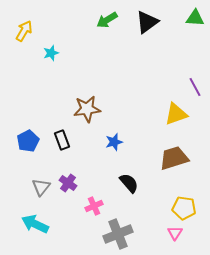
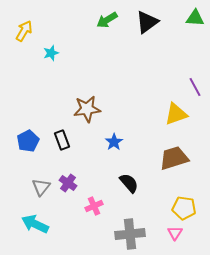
blue star: rotated 18 degrees counterclockwise
gray cross: moved 12 px right; rotated 16 degrees clockwise
